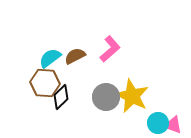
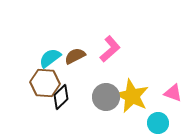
pink triangle: moved 32 px up
